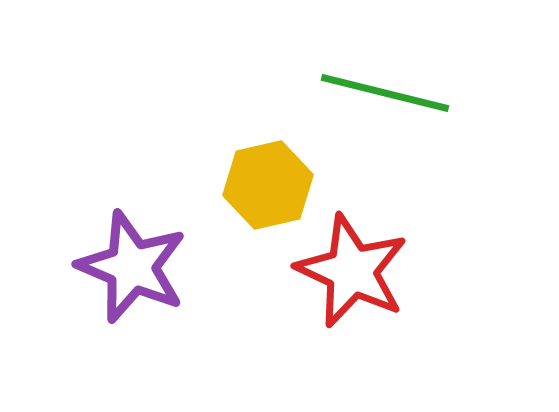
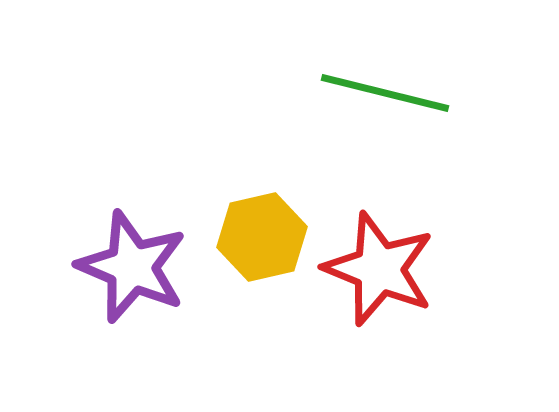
yellow hexagon: moved 6 px left, 52 px down
red star: moved 27 px right, 2 px up; rotated 3 degrees counterclockwise
